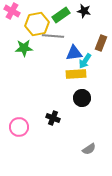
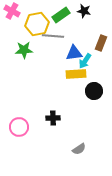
green star: moved 2 px down
black circle: moved 12 px right, 7 px up
black cross: rotated 24 degrees counterclockwise
gray semicircle: moved 10 px left
